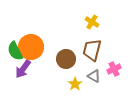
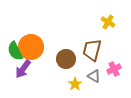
yellow cross: moved 16 px right
